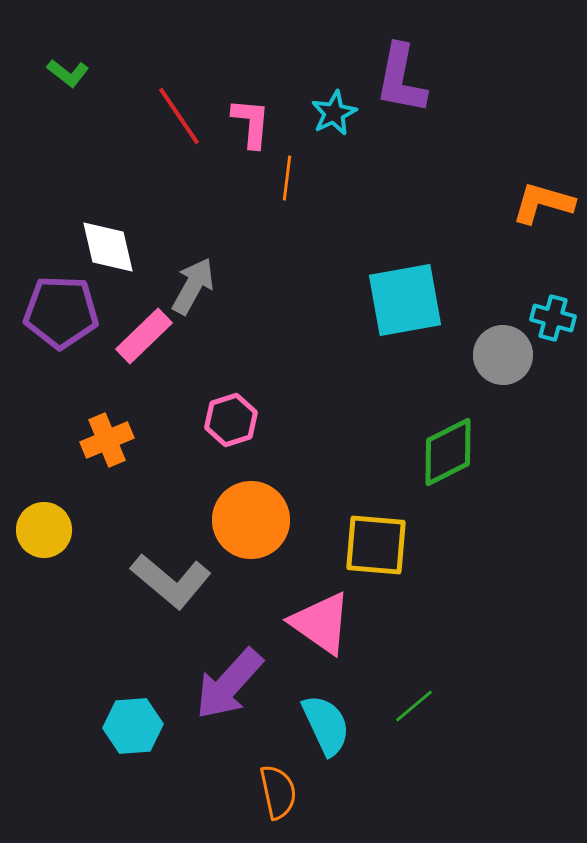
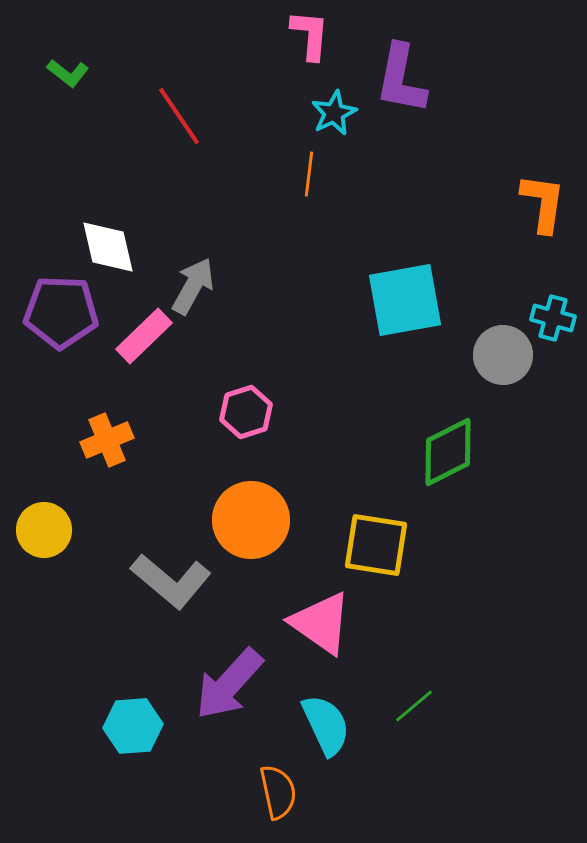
pink L-shape: moved 59 px right, 88 px up
orange line: moved 22 px right, 4 px up
orange L-shape: rotated 82 degrees clockwise
pink hexagon: moved 15 px right, 8 px up
yellow square: rotated 4 degrees clockwise
